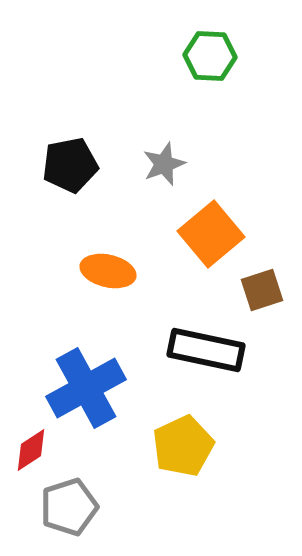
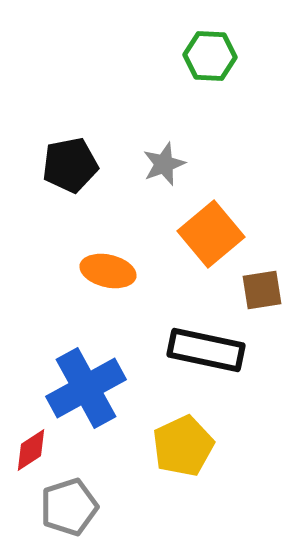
brown square: rotated 9 degrees clockwise
